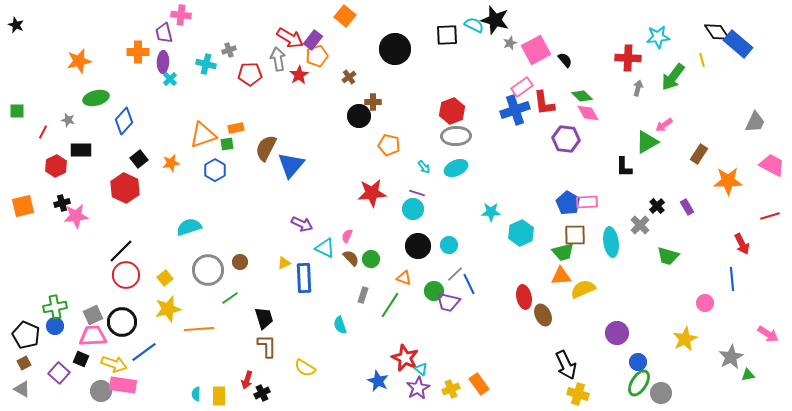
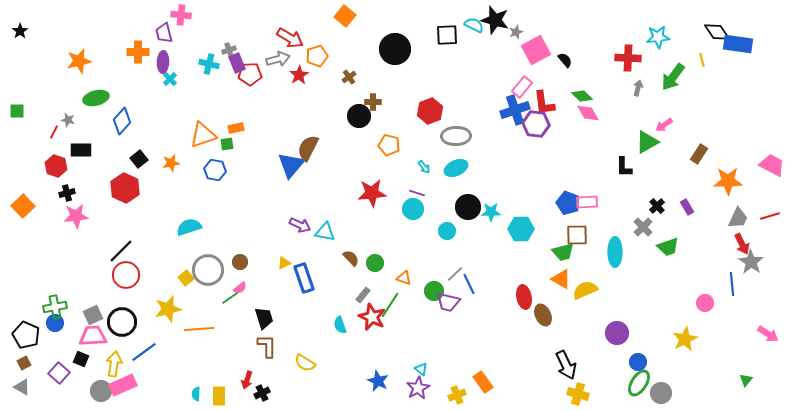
black star at (16, 25): moved 4 px right, 6 px down; rotated 14 degrees clockwise
purple rectangle at (313, 40): moved 76 px left, 23 px down; rotated 60 degrees counterclockwise
gray star at (510, 43): moved 6 px right, 11 px up
blue rectangle at (738, 44): rotated 32 degrees counterclockwise
gray arrow at (278, 59): rotated 85 degrees clockwise
cyan cross at (206, 64): moved 3 px right
pink rectangle at (522, 87): rotated 15 degrees counterclockwise
red hexagon at (452, 111): moved 22 px left
blue diamond at (124, 121): moved 2 px left
gray trapezoid at (755, 122): moved 17 px left, 96 px down
red line at (43, 132): moved 11 px right
purple hexagon at (566, 139): moved 30 px left, 15 px up
brown semicircle at (266, 148): moved 42 px right
red hexagon at (56, 166): rotated 15 degrees counterclockwise
blue hexagon at (215, 170): rotated 20 degrees counterclockwise
black cross at (62, 203): moved 5 px right, 10 px up
blue pentagon at (568, 203): rotated 10 degrees counterclockwise
orange square at (23, 206): rotated 30 degrees counterclockwise
purple arrow at (302, 224): moved 2 px left, 1 px down
gray cross at (640, 225): moved 3 px right, 2 px down
cyan hexagon at (521, 233): moved 4 px up; rotated 25 degrees clockwise
brown square at (575, 235): moved 2 px right
pink semicircle at (347, 236): moved 107 px left, 52 px down; rotated 152 degrees counterclockwise
cyan ellipse at (611, 242): moved 4 px right, 10 px down; rotated 8 degrees clockwise
cyan circle at (449, 245): moved 2 px left, 14 px up
black circle at (418, 246): moved 50 px right, 39 px up
cyan triangle at (325, 248): moved 16 px up; rotated 15 degrees counterclockwise
green trapezoid at (668, 256): moved 9 px up; rotated 35 degrees counterclockwise
green circle at (371, 259): moved 4 px right, 4 px down
orange triangle at (561, 276): moved 3 px down; rotated 35 degrees clockwise
yellow square at (165, 278): moved 21 px right
blue rectangle at (304, 278): rotated 16 degrees counterclockwise
blue line at (732, 279): moved 5 px down
yellow semicircle at (583, 289): moved 2 px right, 1 px down
gray rectangle at (363, 295): rotated 21 degrees clockwise
blue circle at (55, 326): moved 3 px up
gray star at (731, 357): moved 20 px right, 95 px up; rotated 10 degrees counterclockwise
red star at (405, 358): moved 33 px left, 41 px up
yellow arrow at (114, 364): rotated 100 degrees counterclockwise
yellow semicircle at (305, 368): moved 5 px up
green triangle at (748, 375): moved 2 px left, 5 px down; rotated 40 degrees counterclockwise
orange rectangle at (479, 384): moved 4 px right, 2 px up
pink rectangle at (123, 385): rotated 32 degrees counterclockwise
gray triangle at (22, 389): moved 2 px up
yellow cross at (451, 389): moved 6 px right, 6 px down
